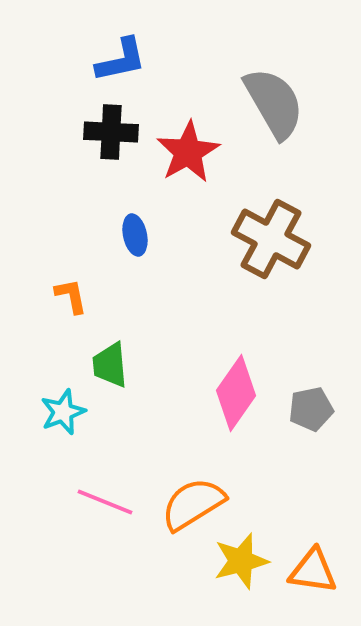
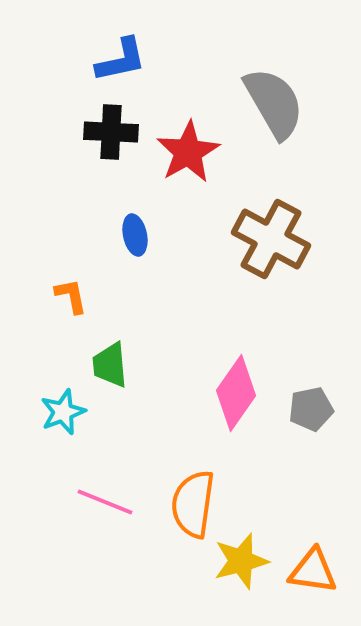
orange semicircle: rotated 50 degrees counterclockwise
